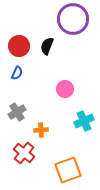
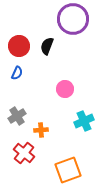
gray cross: moved 4 px down
